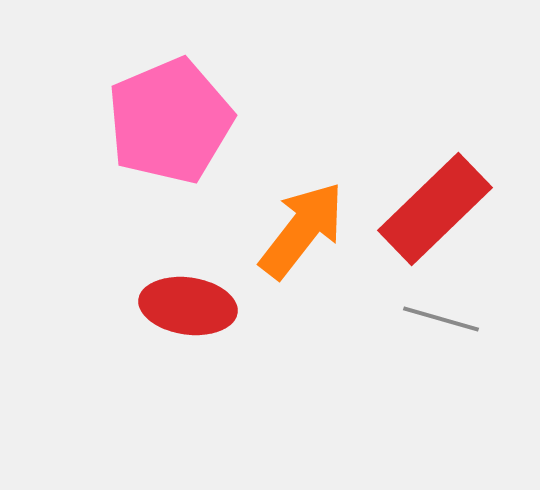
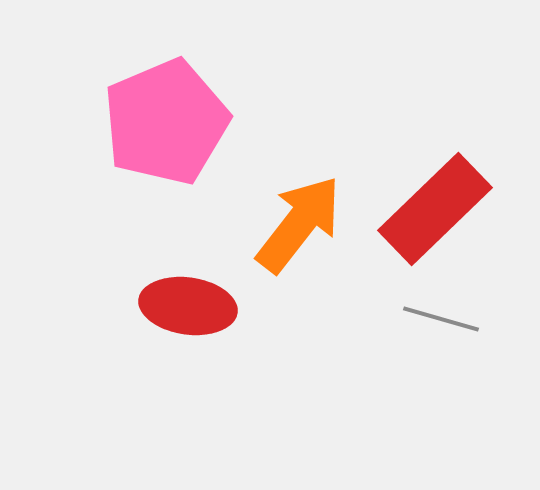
pink pentagon: moved 4 px left, 1 px down
orange arrow: moved 3 px left, 6 px up
